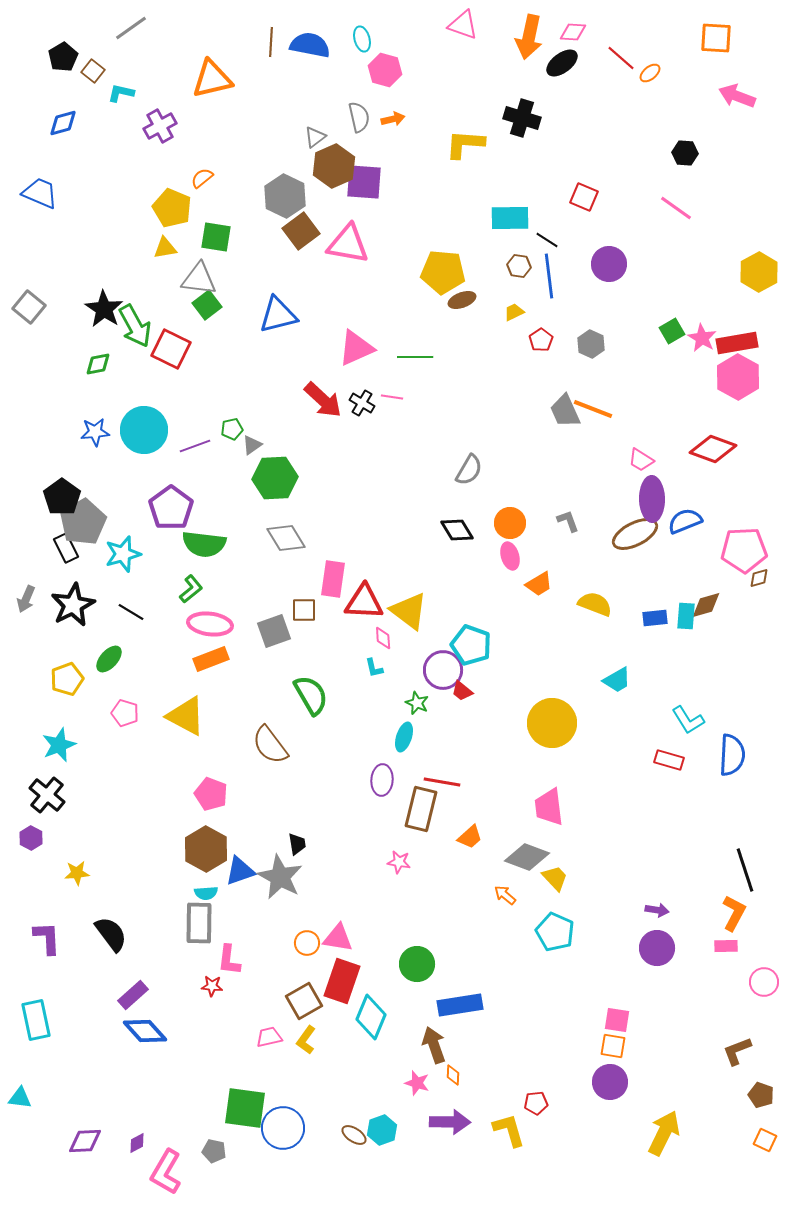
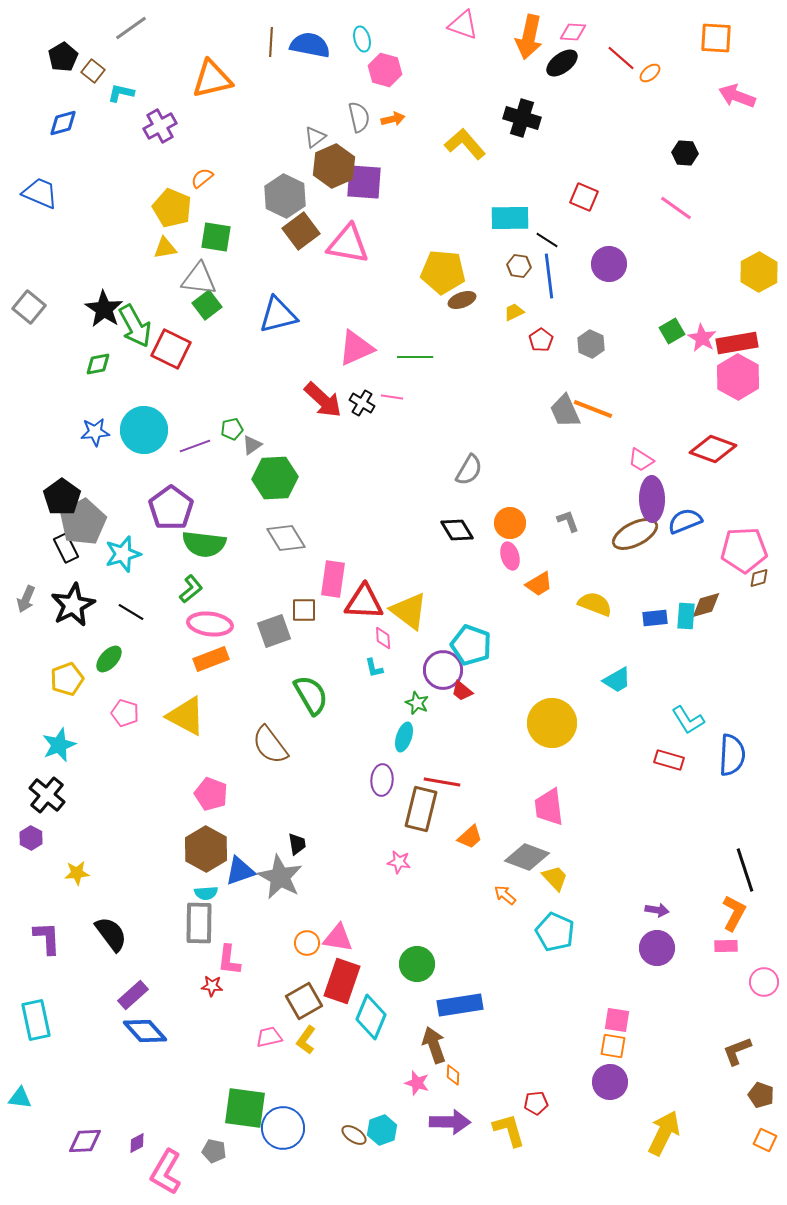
yellow L-shape at (465, 144): rotated 45 degrees clockwise
